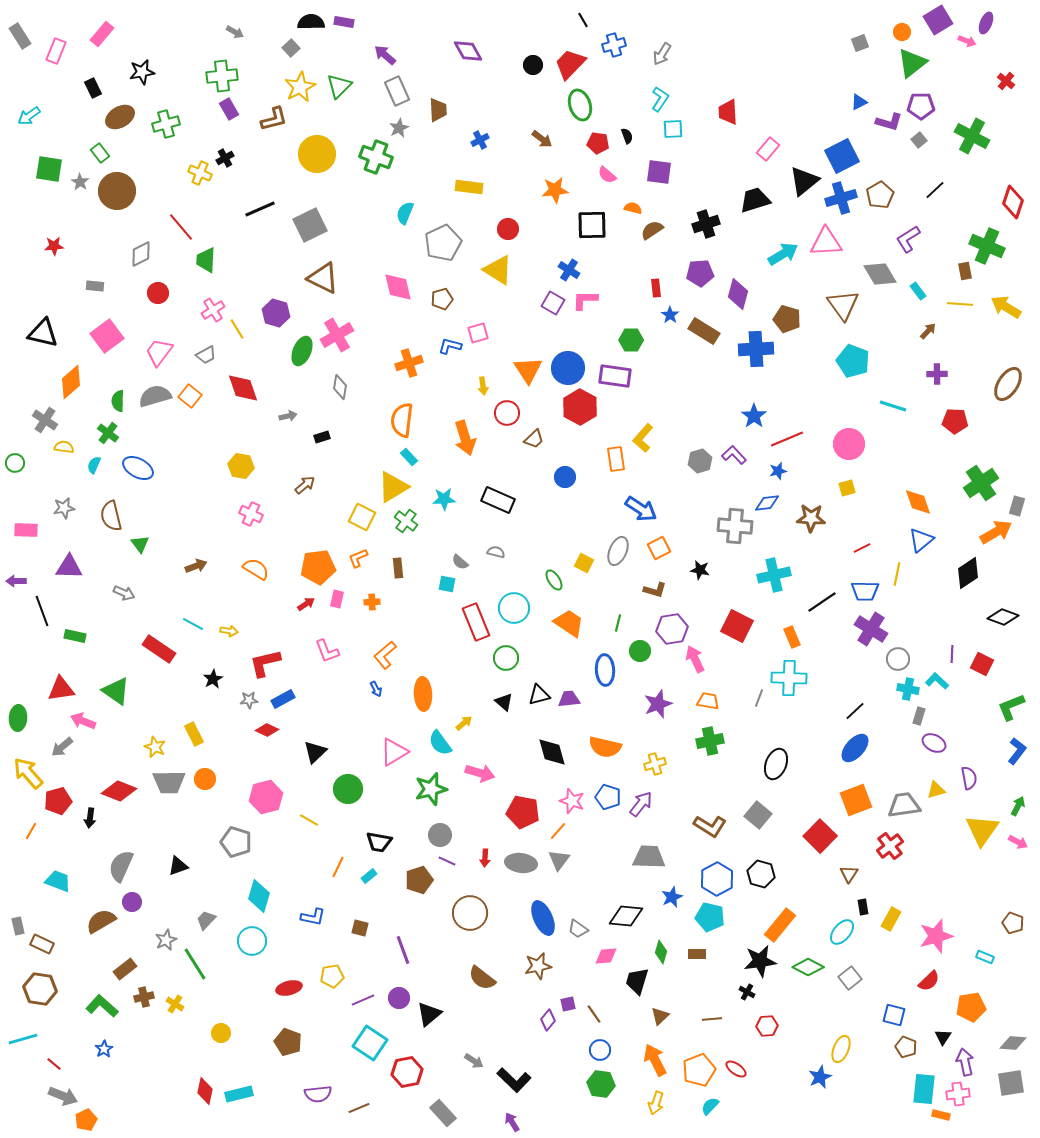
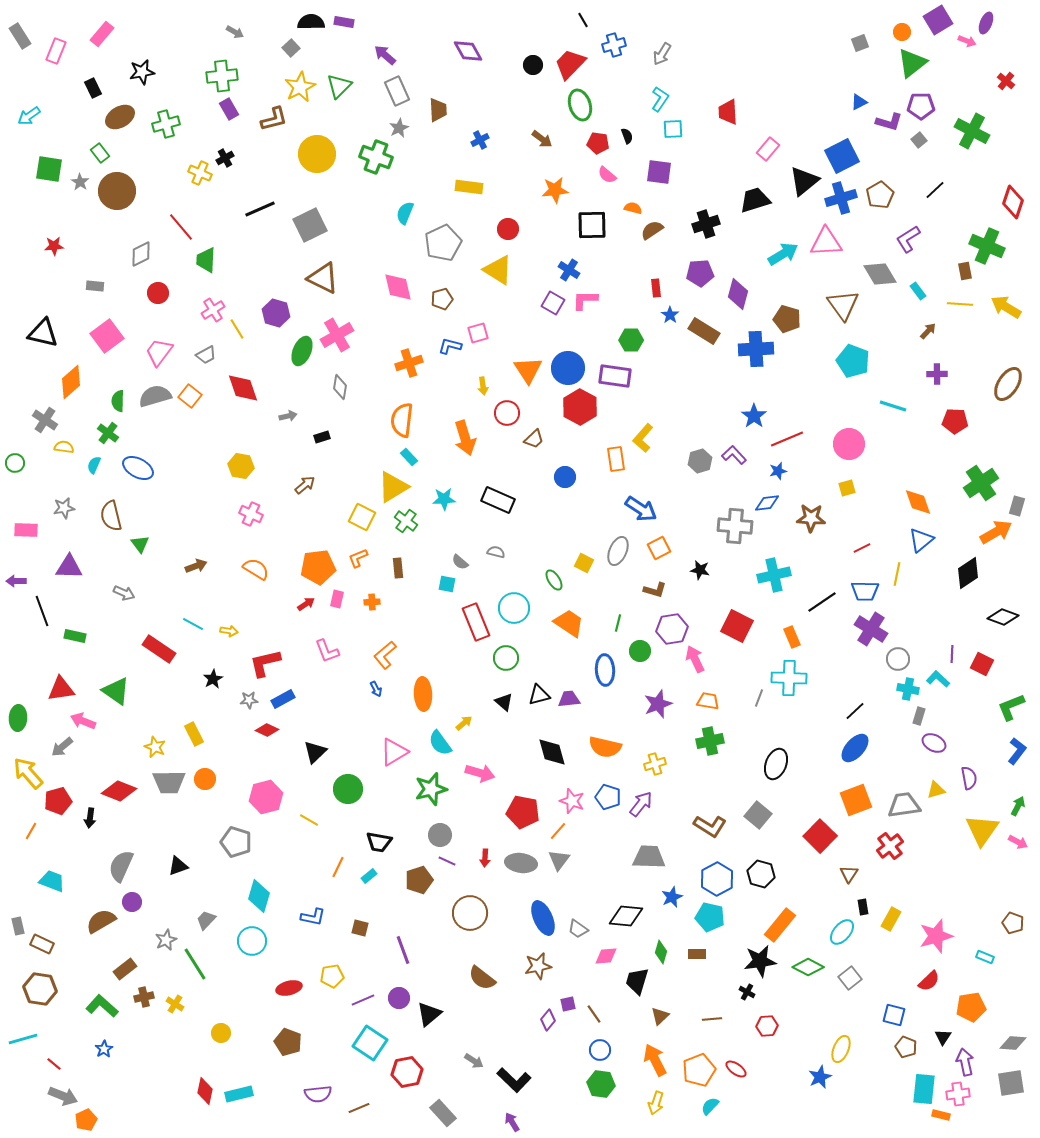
green cross at (972, 136): moved 5 px up
cyan L-shape at (937, 681): moved 1 px right, 2 px up
cyan trapezoid at (58, 881): moved 6 px left
